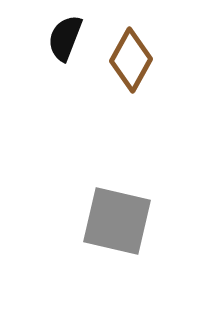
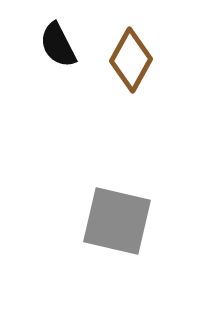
black semicircle: moved 7 px left, 7 px down; rotated 48 degrees counterclockwise
